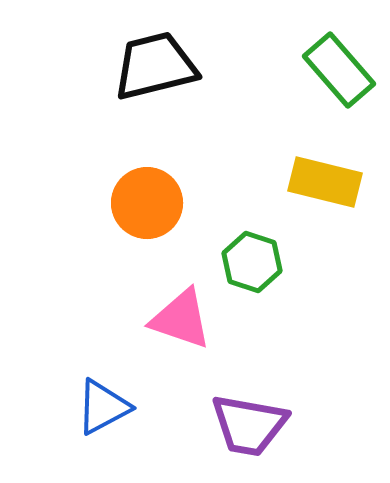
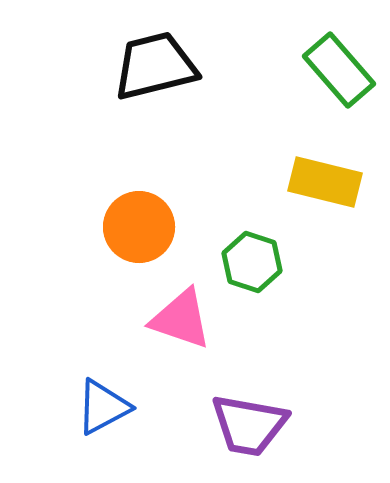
orange circle: moved 8 px left, 24 px down
